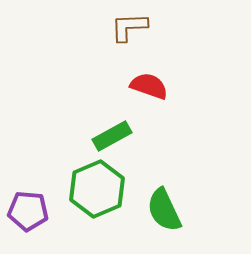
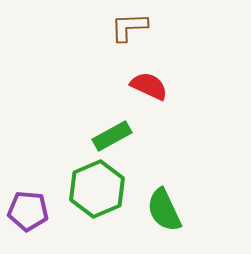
red semicircle: rotated 6 degrees clockwise
